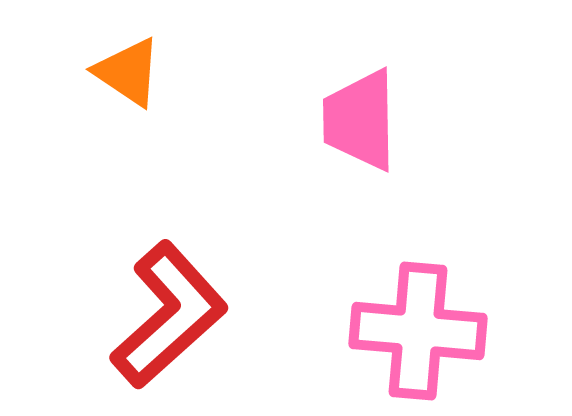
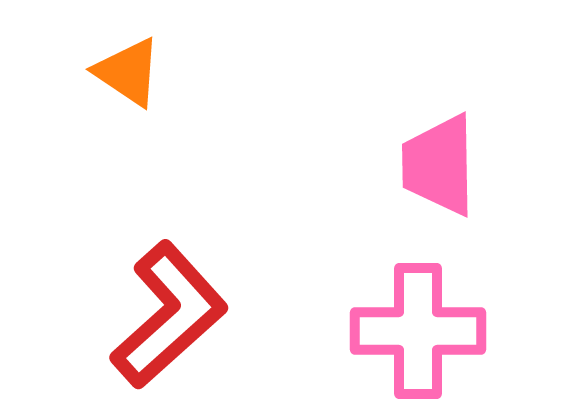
pink trapezoid: moved 79 px right, 45 px down
pink cross: rotated 5 degrees counterclockwise
